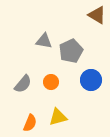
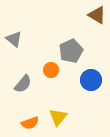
gray triangle: moved 30 px left, 2 px up; rotated 30 degrees clockwise
orange circle: moved 12 px up
yellow triangle: rotated 36 degrees counterclockwise
orange semicircle: rotated 48 degrees clockwise
